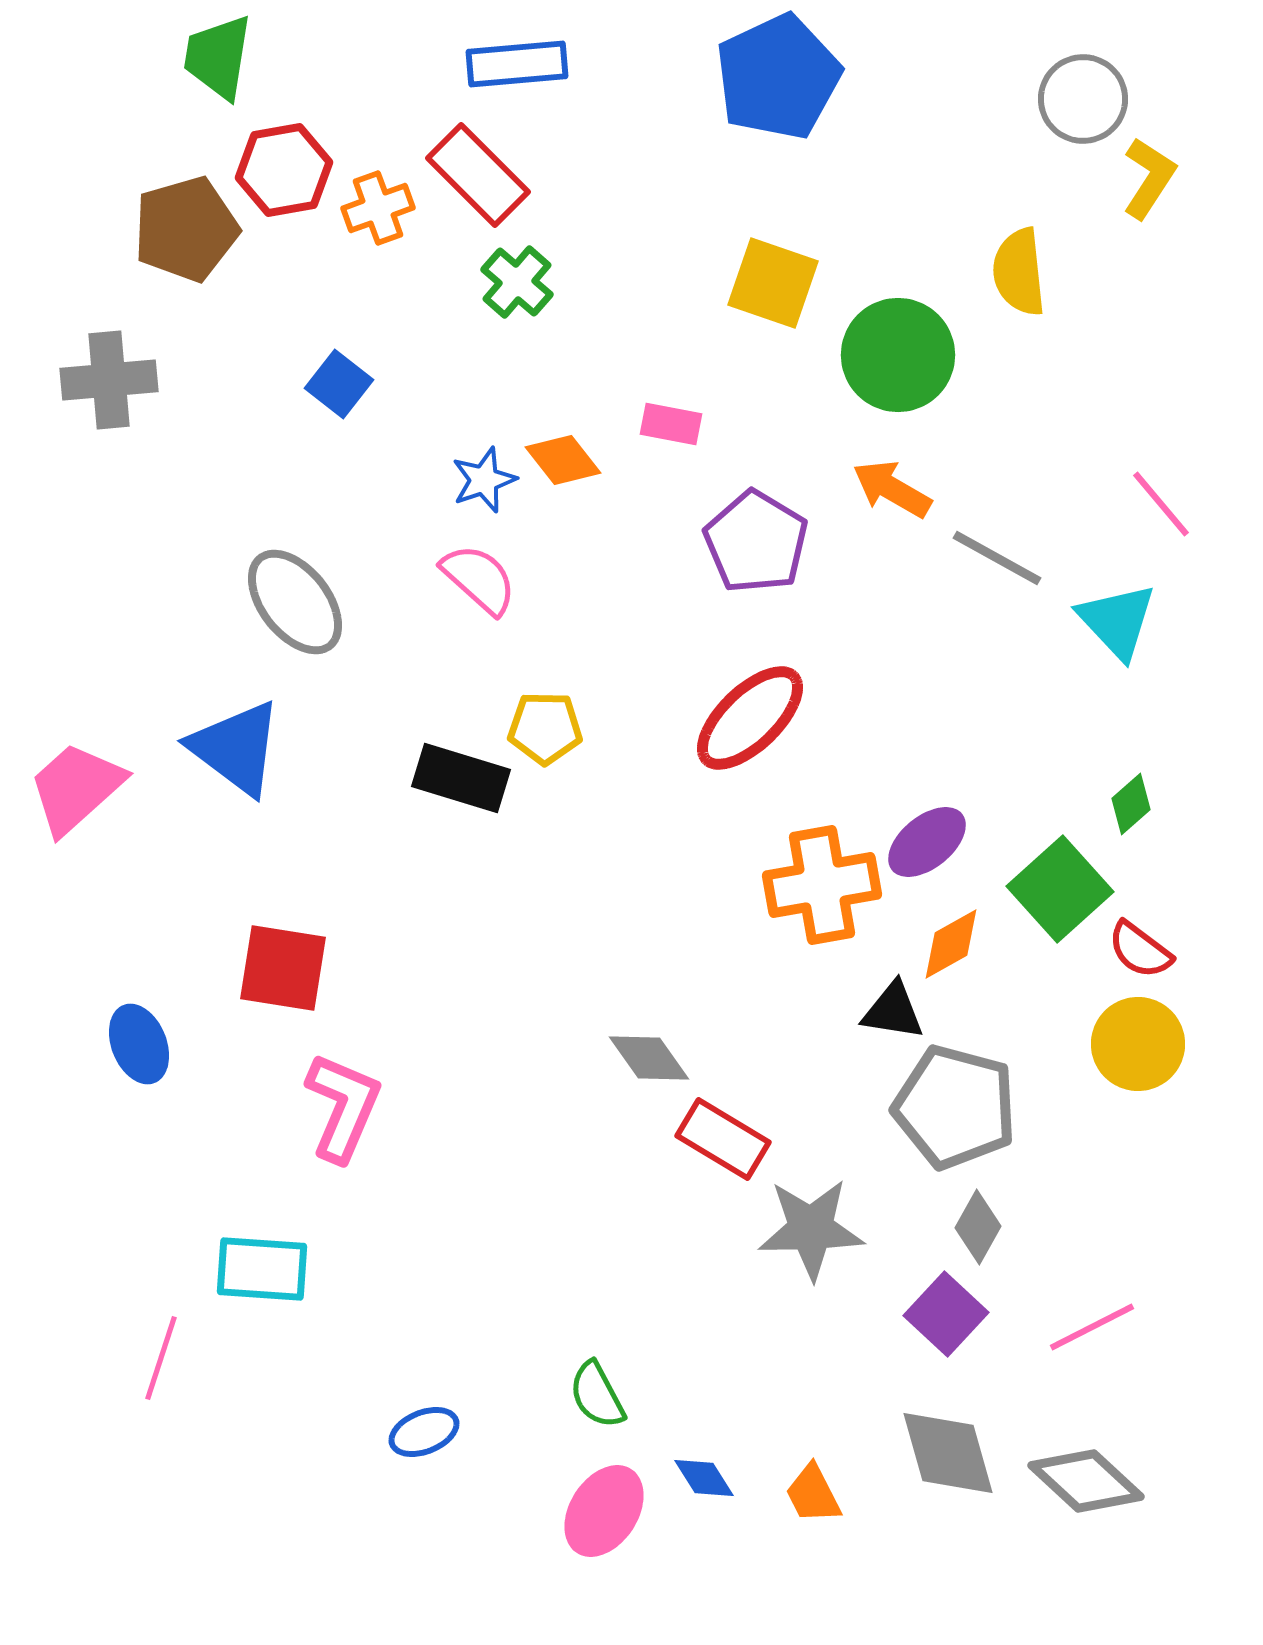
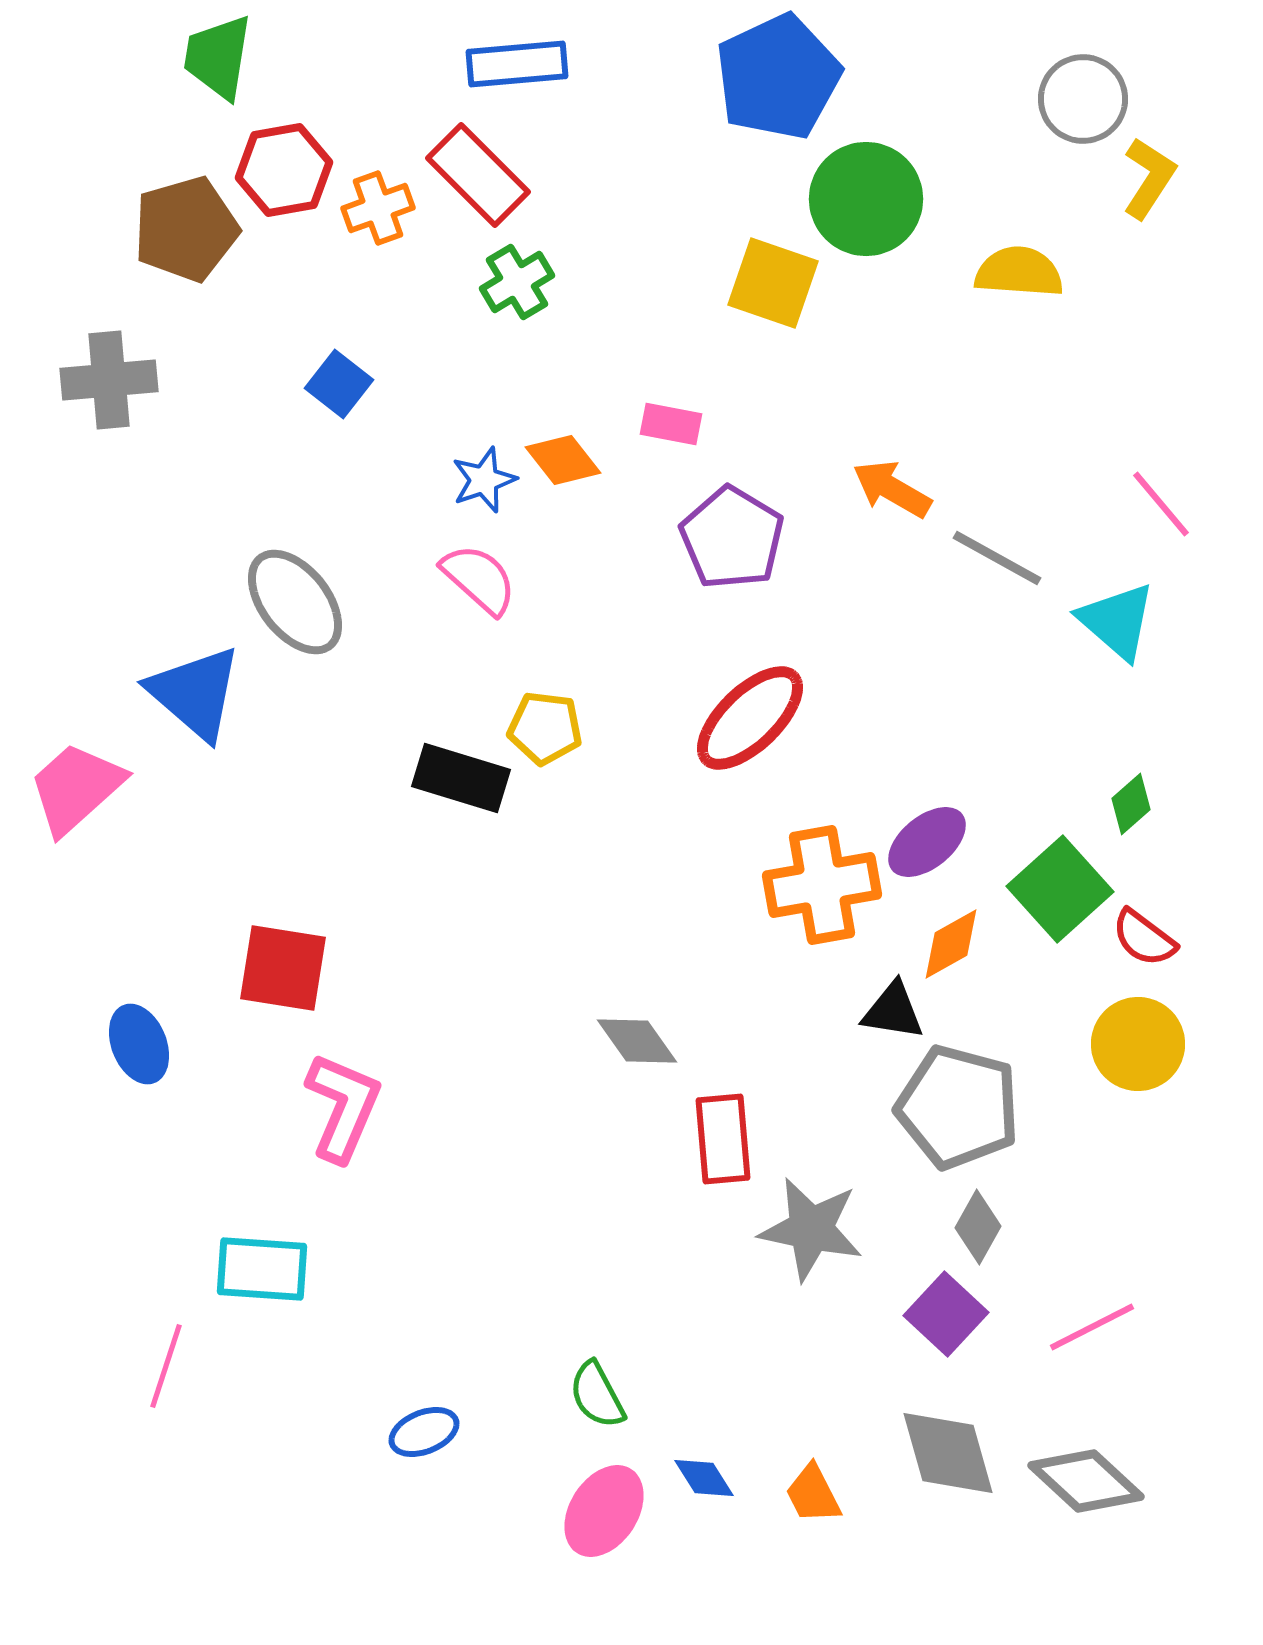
yellow semicircle at (1019, 272): rotated 100 degrees clockwise
green cross at (517, 282): rotated 18 degrees clockwise
green circle at (898, 355): moved 32 px left, 156 px up
purple pentagon at (756, 542): moved 24 px left, 4 px up
cyan triangle at (1117, 621): rotated 6 degrees counterclockwise
yellow pentagon at (545, 728): rotated 6 degrees clockwise
blue triangle at (236, 748): moved 41 px left, 55 px up; rotated 4 degrees clockwise
red semicircle at (1140, 950): moved 4 px right, 12 px up
gray diamond at (649, 1058): moved 12 px left, 17 px up
gray pentagon at (955, 1107): moved 3 px right
red rectangle at (723, 1139): rotated 54 degrees clockwise
gray star at (811, 1229): rotated 13 degrees clockwise
pink line at (161, 1358): moved 5 px right, 8 px down
